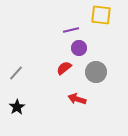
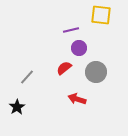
gray line: moved 11 px right, 4 px down
